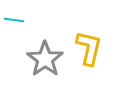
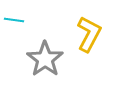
yellow L-shape: moved 14 px up; rotated 15 degrees clockwise
